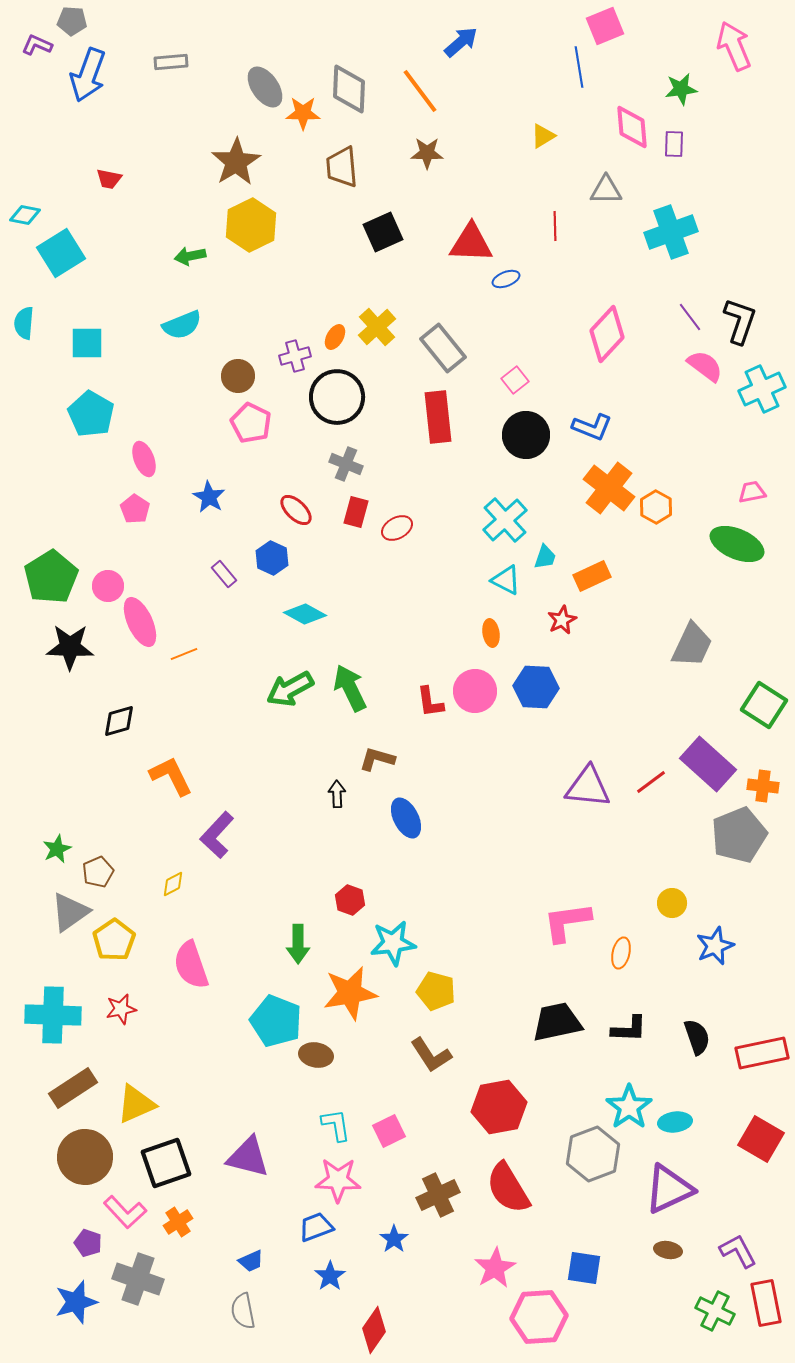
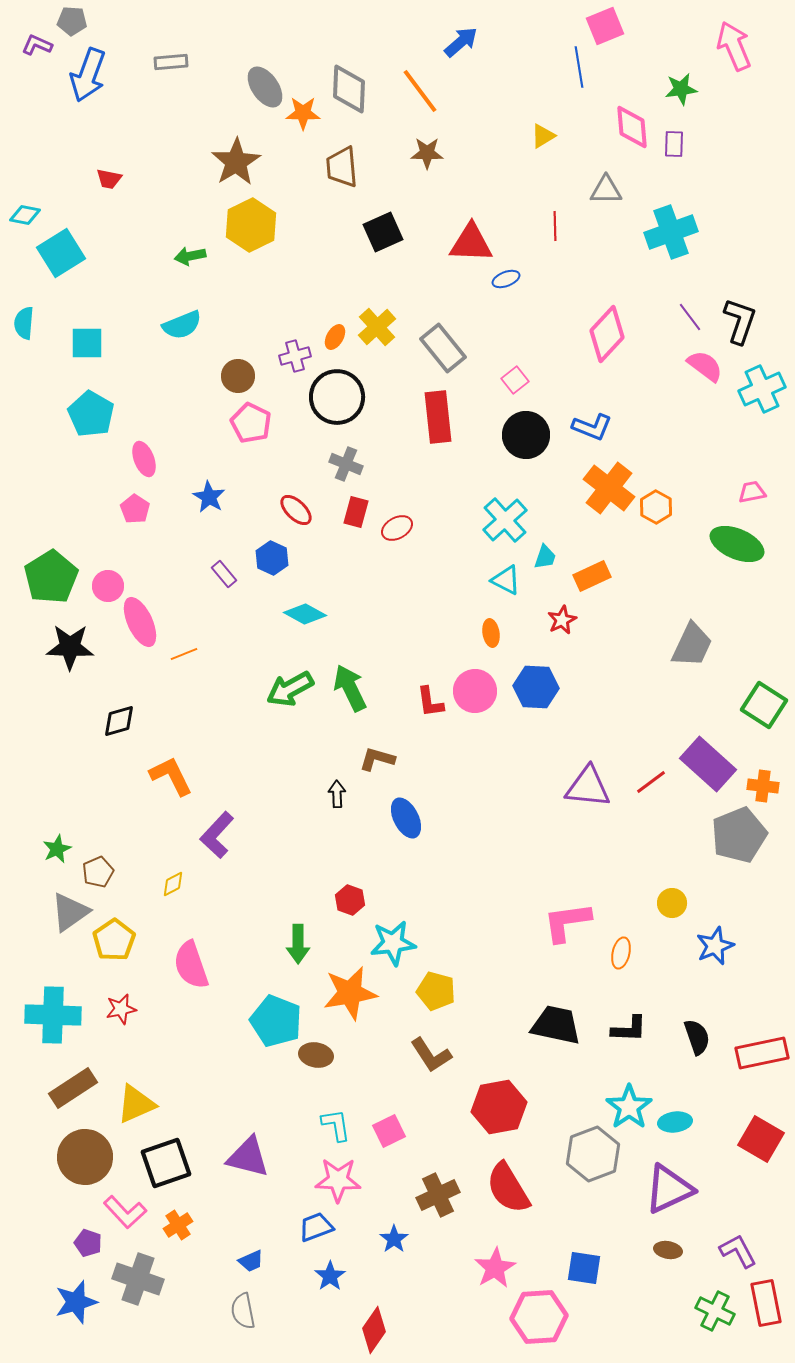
black trapezoid at (557, 1022): moved 1 px left, 3 px down; rotated 24 degrees clockwise
orange cross at (178, 1222): moved 3 px down
